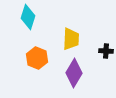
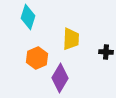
black cross: moved 1 px down
orange hexagon: rotated 15 degrees clockwise
purple diamond: moved 14 px left, 5 px down
